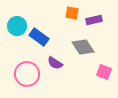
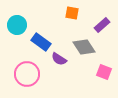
purple rectangle: moved 8 px right, 5 px down; rotated 28 degrees counterclockwise
cyan circle: moved 1 px up
blue rectangle: moved 2 px right, 5 px down
gray diamond: moved 1 px right
purple semicircle: moved 4 px right, 4 px up
